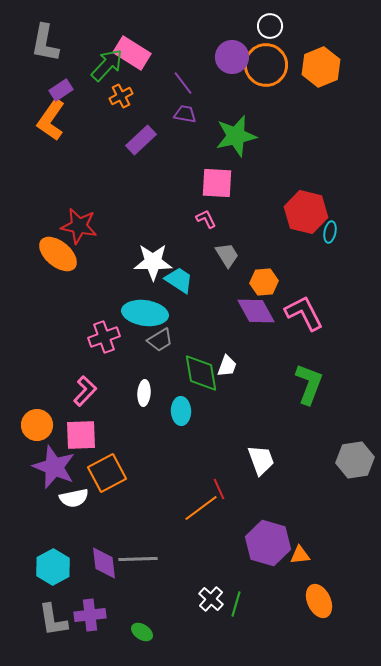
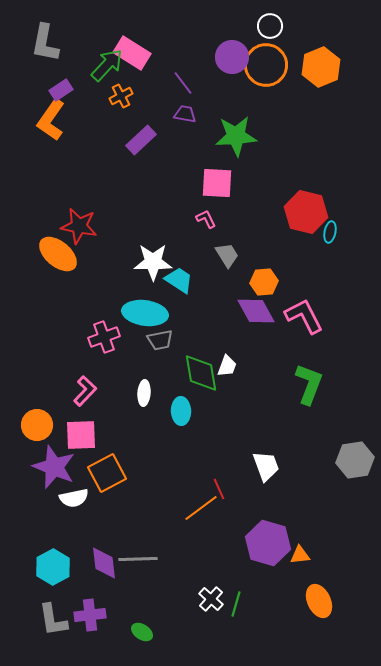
green star at (236, 136): rotated 9 degrees clockwise
pink L-shape at (304, 313): moved 3 px down
gray trapezoid at (160, 340): rotated 20 degrees clockwise
white trapezoid at (261, 460): moved 5 px right, 6 px down
